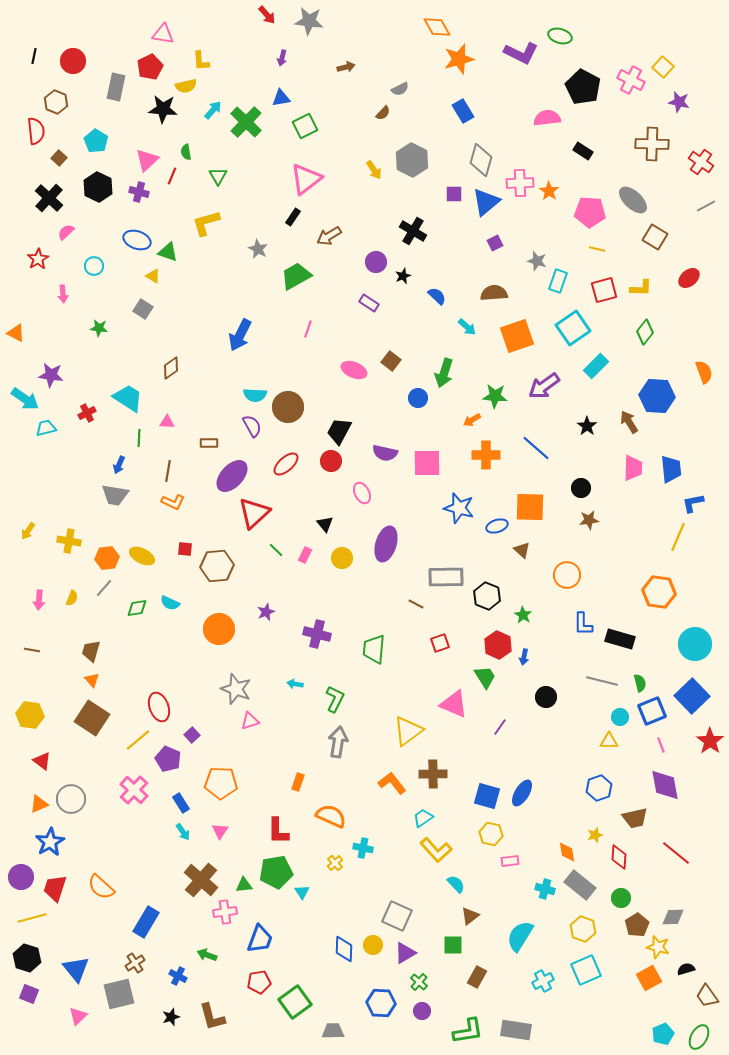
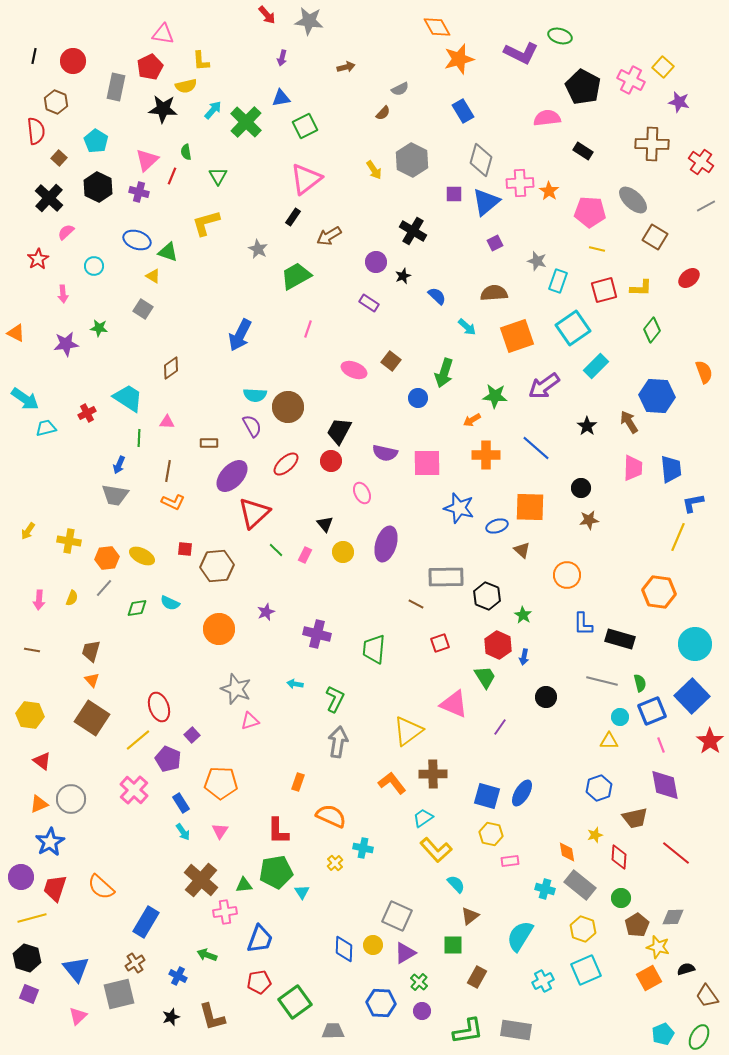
green diamond at (645, 332): moved 7 px right, 2 px up
purple star at (51, 375): moved 15 px right, 31 px up; rotated 15 degrees counterclockwise
yellow circle at (342, 558): moved 1 px right, 6 px up
